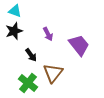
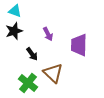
purple trapezoid: rotated 140 degrees counterclockwise
black arrow: moved 1 px right, 1 px up
brown triangle: rotated 25 degrees counterclockwise
